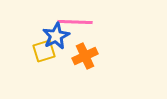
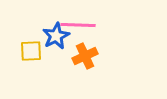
pink line: moved 3 px right, 3 px down
yellow square: moved 13 px left; rotated 15 degrees clockwise
